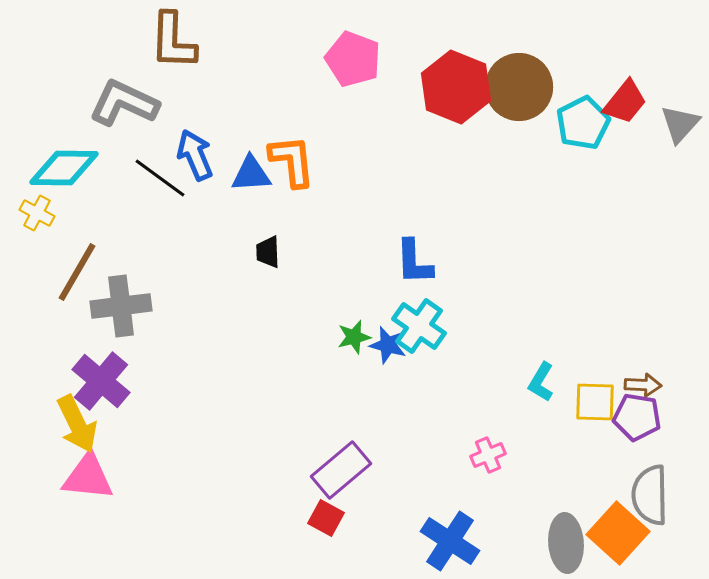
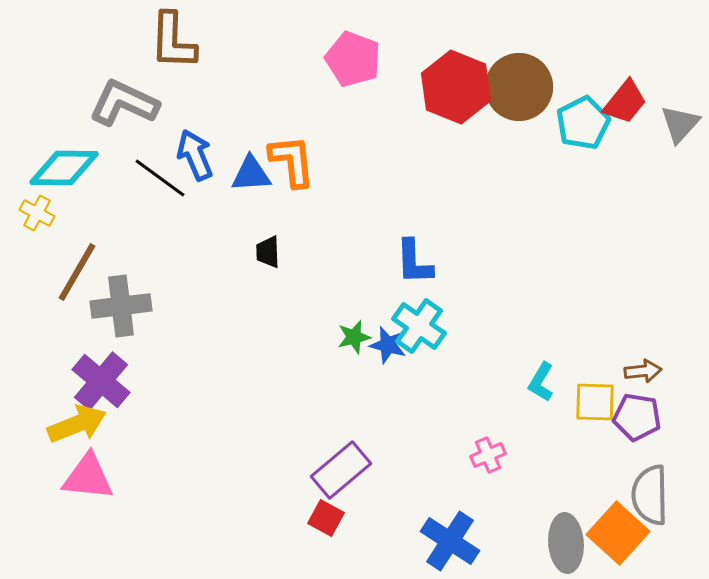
brown arrow: moved 14 px up; rotated 9 degrees counterclockwise
yellow arrow: rotated 86 degrees counterclockwise
